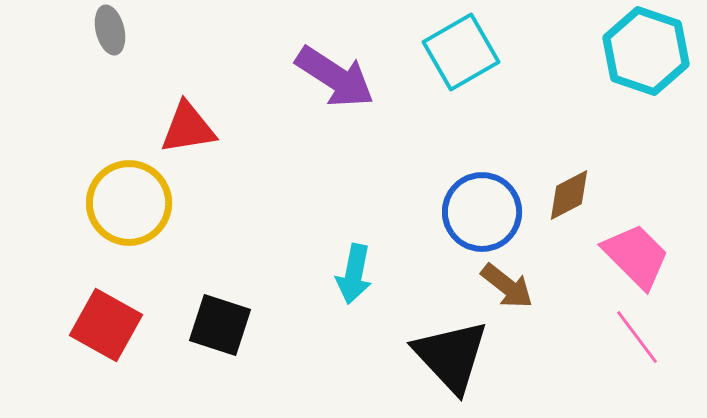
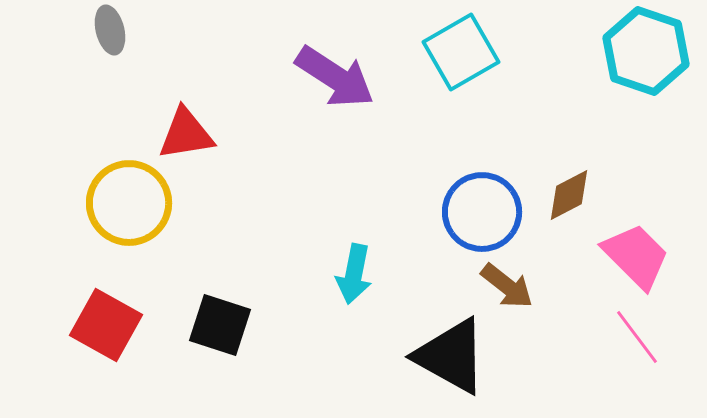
red triangle: moved 2 px left, 6 px down
black triangle: rotated 18 degrees counterclockwise
